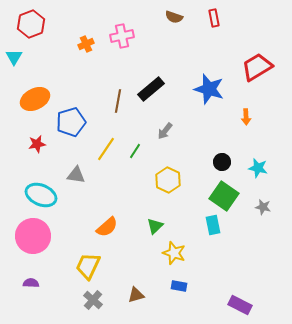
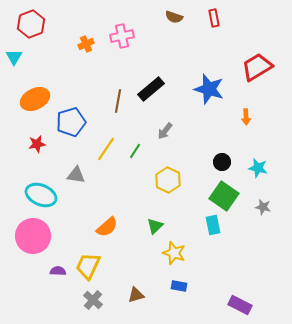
purple semicircle: moved 27 px right, 12 px up
